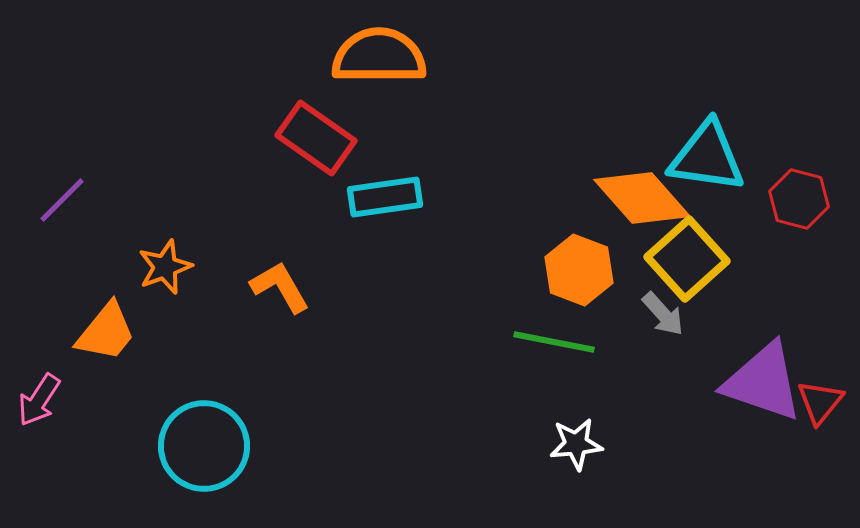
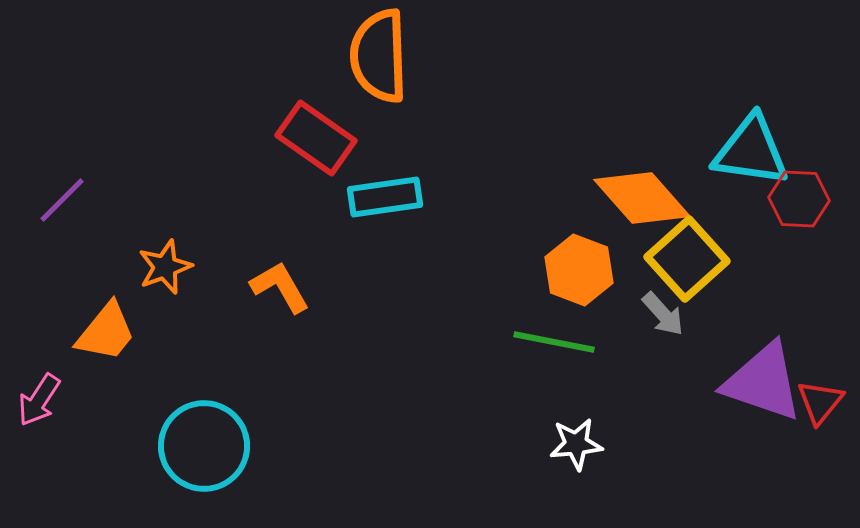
orange semicircle: rotated 92 degrees counterclockwise
cyan triangle: moved 44 px right, 6 px up
red hexagon: rotated 12 degrees counterclockwise
